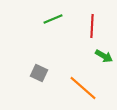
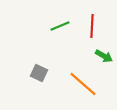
green line: moved 7 px right, 7 px down
orange line: moved 4 px up
